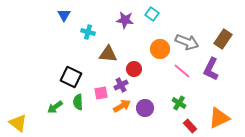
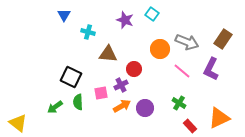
purple star: rotated 12 degrees clockwise
